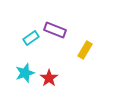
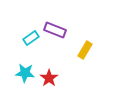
cyan star: rotated 24 degrees clockwise
